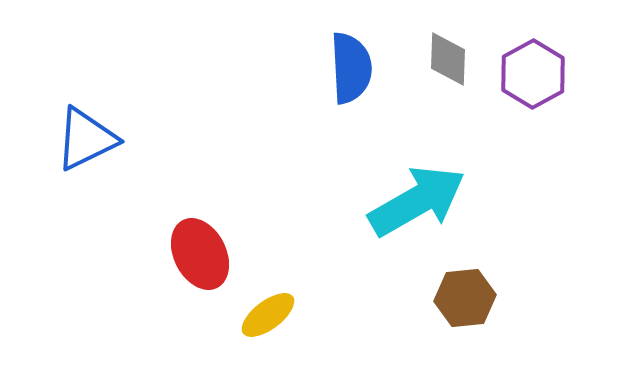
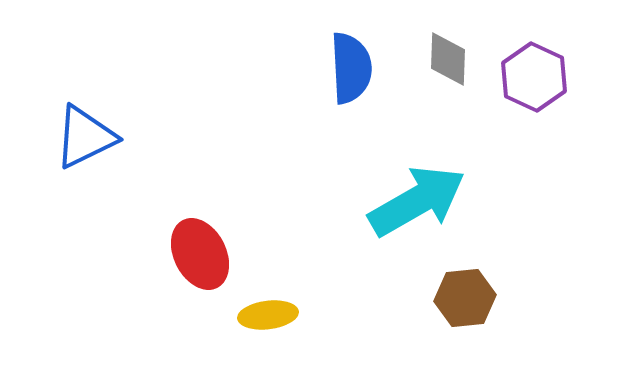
purple hexagon: moved 1 px right, 3 px down; rotated 6 degrees counterclockwise
blue triangle: moved 1 px left, 2 px up
yellow ellipse: rotated 30 degrees clockwise
